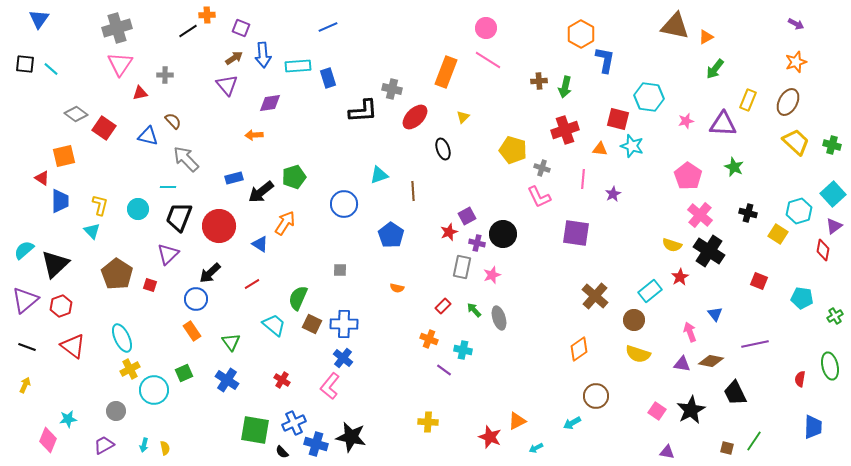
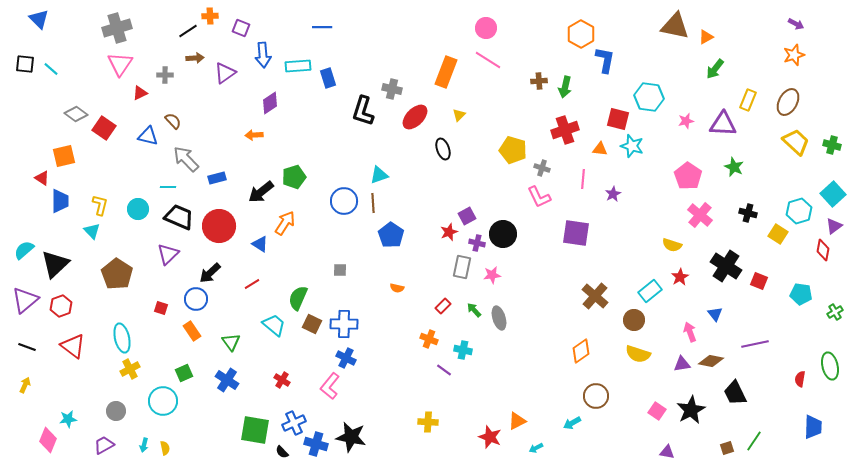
orange cross at (207, 15): moved 3 px right, 1 px down
blue triangle at (39, 19): rotated 20 degrees counterclockwise
blue line at (328, 27): moved 6 px left; rotated 24 degrees clockwise
brown arrow at (234, 58): moved 39 px left; rotated 30 degrees clockwise
orange star at (796, 62): moved 2 px left, 7 px up
purple triangle at (227, 85): moved 2 px left, 12 px up; rotated 35 degrees clockwise
red triangle at (140, 93): rotated 14 degrees counterclockwise
purple diamond at (270, 103): rotated 25 degrees counterclockwise
black L-shape at (363, 111): rotated 112 degrees clockwise
yellow triangle at (463, 117): moved 4 px left, 2 px up
blue rectangle at (234, 178): moved 17 px left
brown line at (413, 191): moved 40 px left, 12 px down
blue circle at (344, 204): moved 3 px up
black trapezoid at (179, 217): rotated 92 degrees clockwise
black cross at (709, 251): moved 17 px right, 15 px down
pink star at (492, 275): rotated 12 degrees clockwise
red square at (150, 285): moved 11 px right, 23 px down
cyan pentagon at (802, 298): moved 1 px left, 4 px up
green cross at (835, 316): moved 4 px up
cyan ellipse at (122, 338): rotated 12 degrees clockwise
orange diamond at (579, 349): moved 2 px right, 2 px down
blue cross at (343, 358): moved 3 px right; rotated 12 degrees counterclockwise
purple triangle at (682, 364): rotated 18 degrees counterclockwise
cyan circle at (154, 390): moved 9 px right, 11 px down
brown square at (727, 448): rotated 32 degrees counterclockwise
